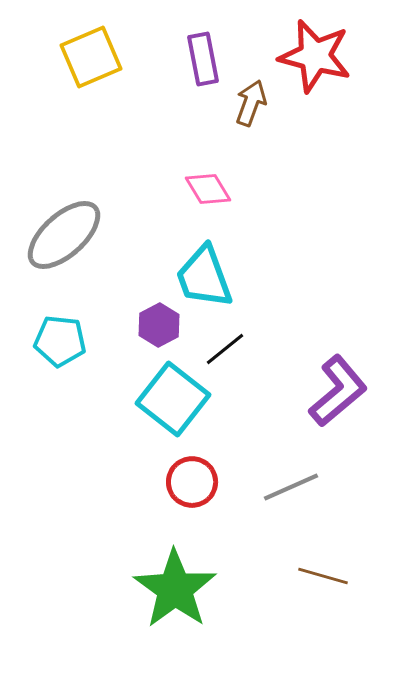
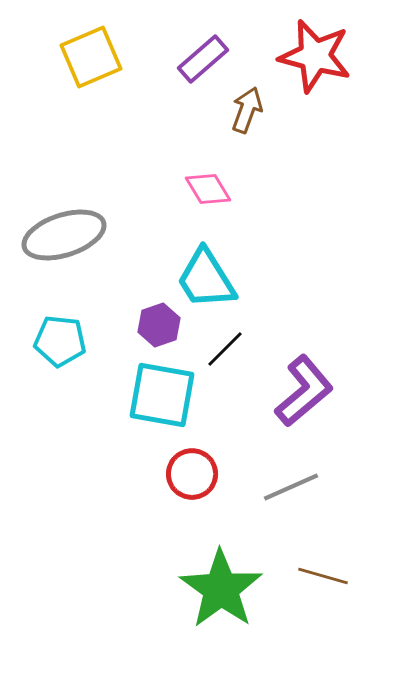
purple rectangle: rotated 60 degrees clockwise
brown arrow: moved 4 px left, 7 px down
gray ellipse: rotated 24 degrees clockwise
cyan trapezoid: moved 2 px right, 2 px down; rotated 12 degrees counterclockwise
purple hexagon: rotated 9 degrees clockwise
black line: rotated 6 degrees counterclockwise
purple L-shape: moved 34 px left
cyan square: moved 11 px left, 4 px up; rotated 28 degrees counterclockwise
red circle: moved 8 px up
green star: moved 46 px right
